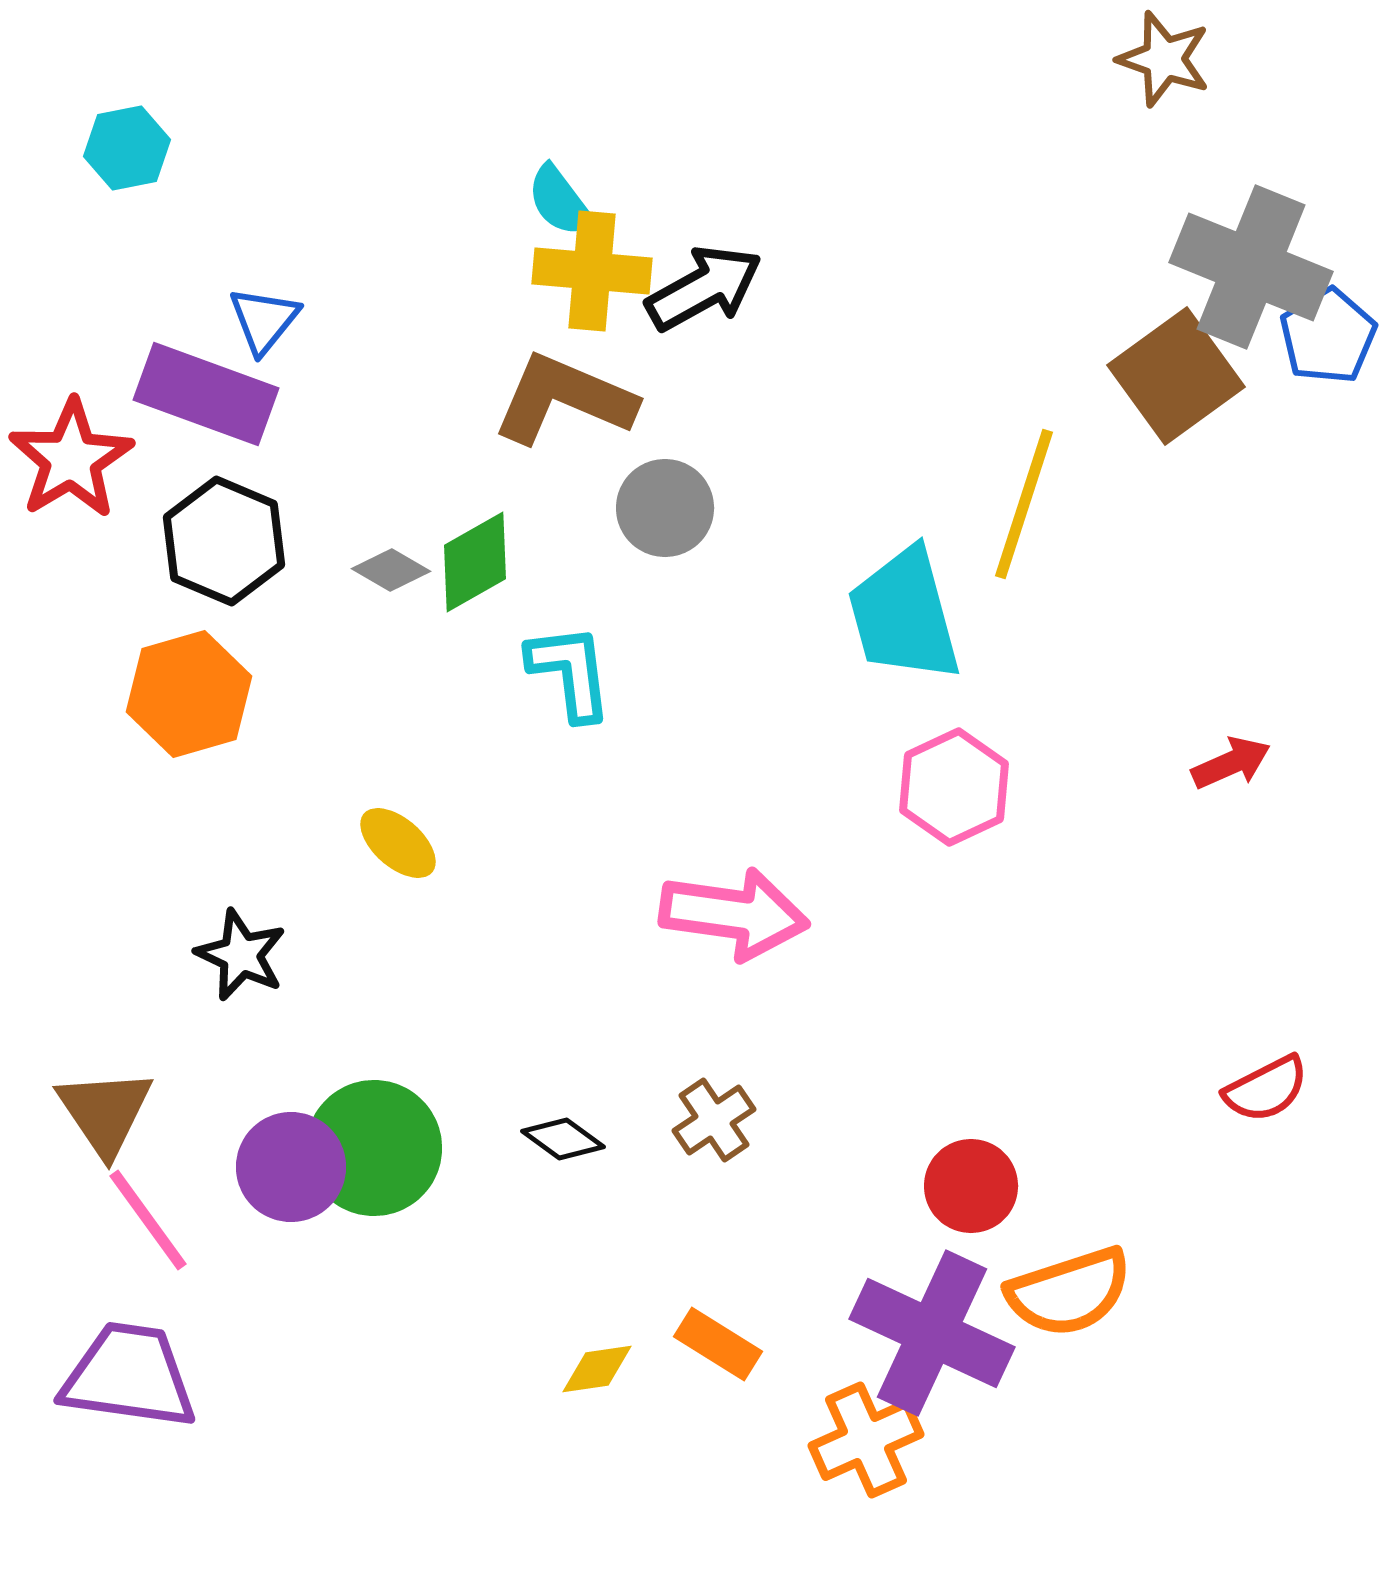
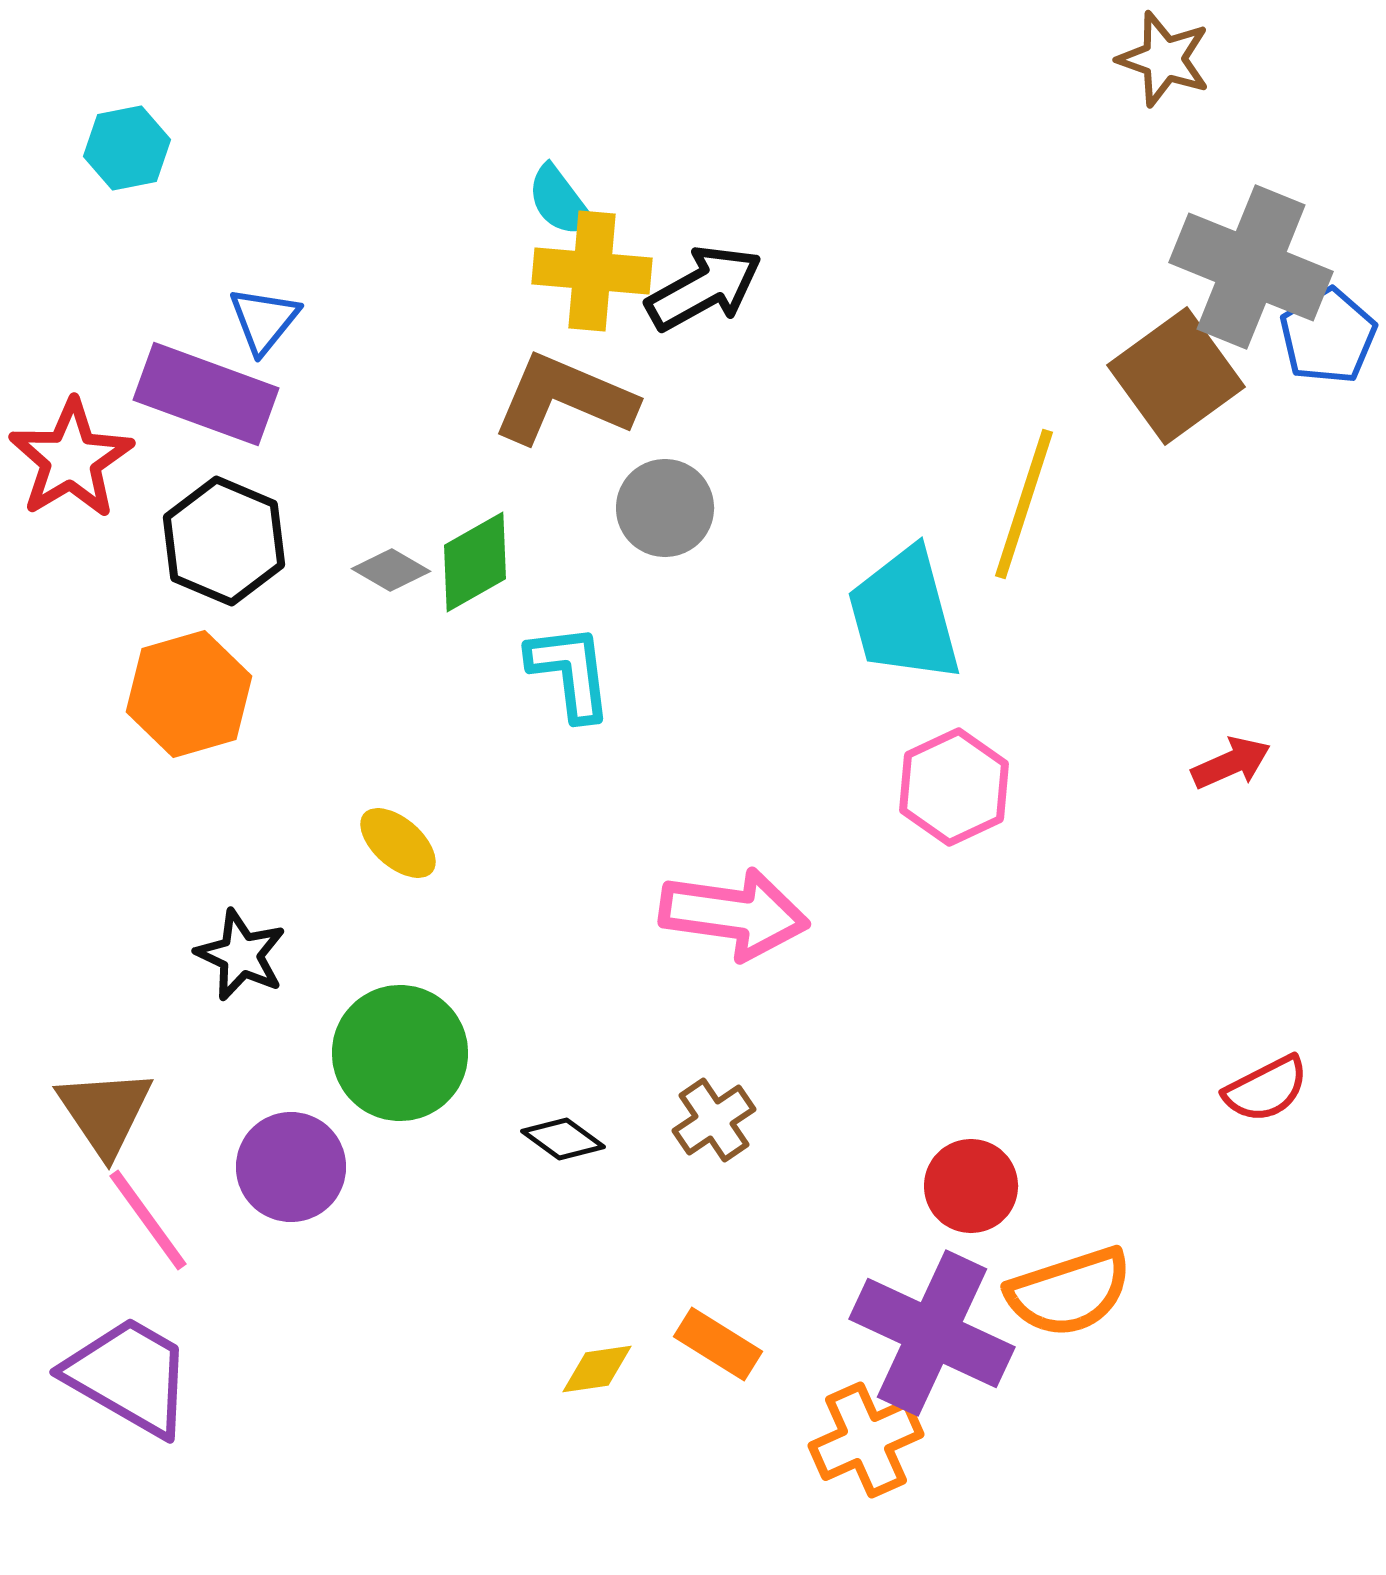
green circle: moved 26 px right, 95 px up
purple trapezoid: rotated 22 degrees clockwise
